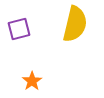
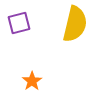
purple square: moved 6 px up
